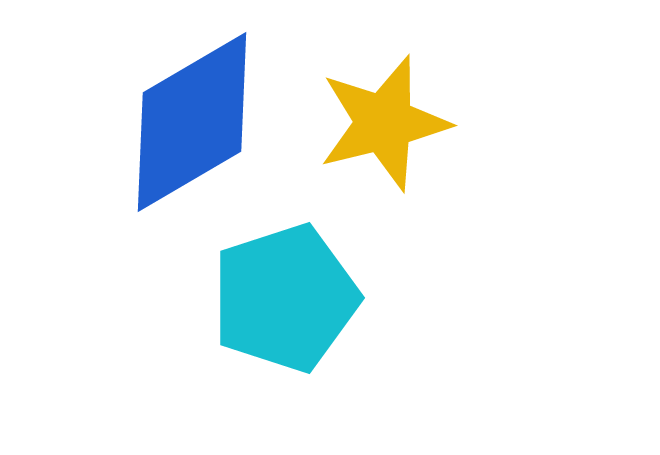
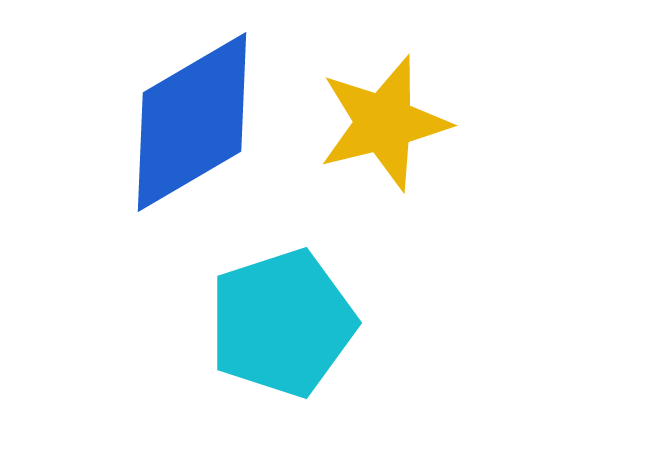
cyan pentagon: moved 3 px left, 25 px down
